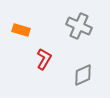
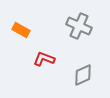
orange rectangle: rotated 12 degrees clockwise
red L-shape: rotated 100 degrees counterclockwise
